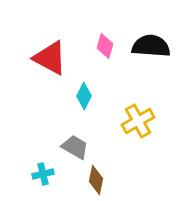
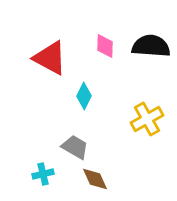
pink diamond: rotated 15 degrees counterclockwise
yellow cross: moved 9 px right, 2 px up
brown diamond: moved 1 px left, 1 px up; rotated 36 degrees counterclockwise
